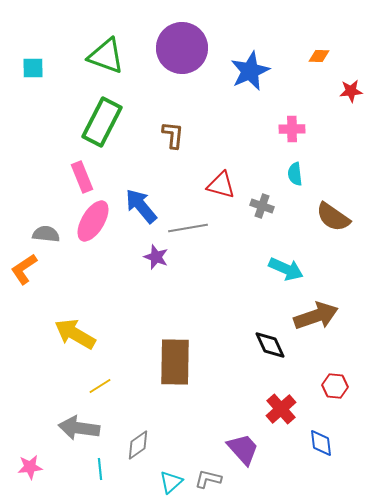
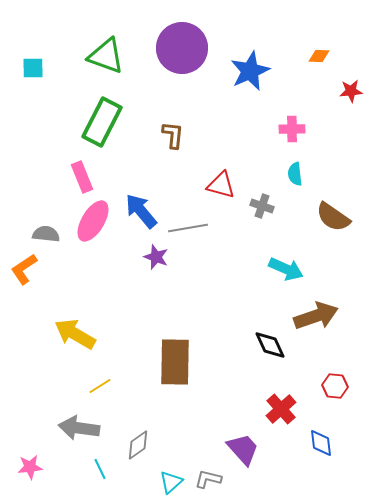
blue arrow: moved 5 px down
cyan line: rotated 20 degrees counterclockwise
